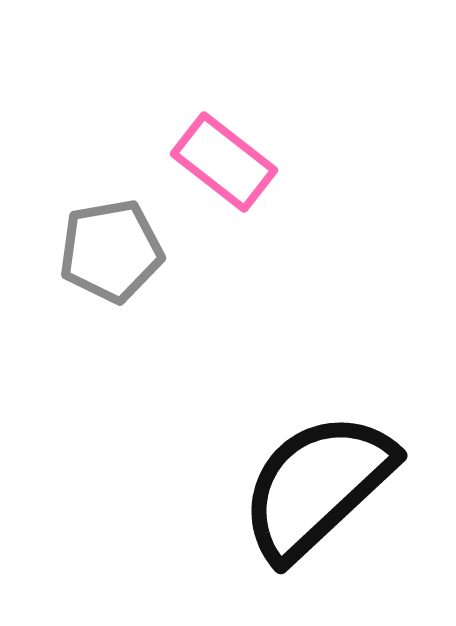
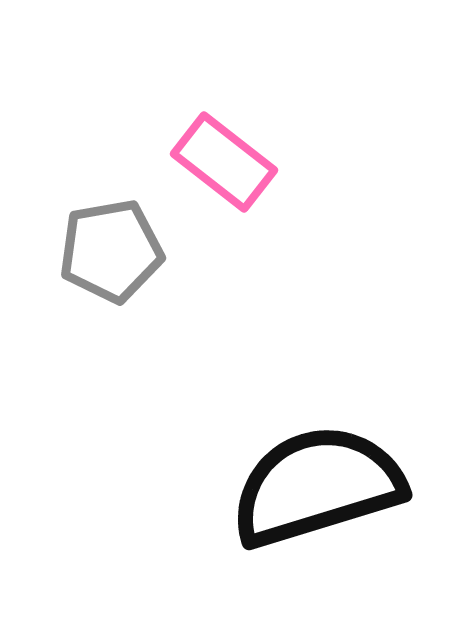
black semicircle: rotated 26 degrees clockwise
